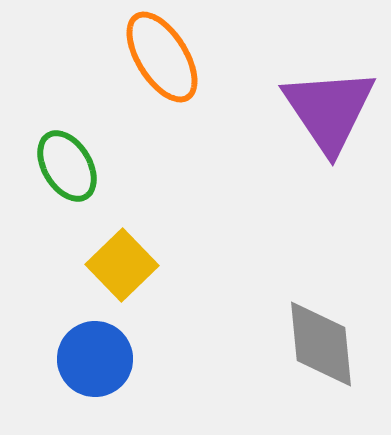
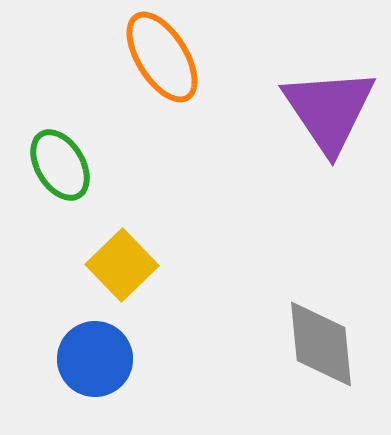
green ellipse: moved 7 px left, 1 px up
